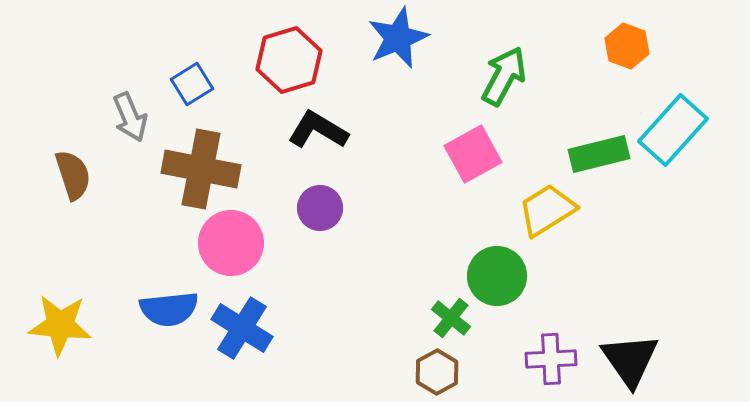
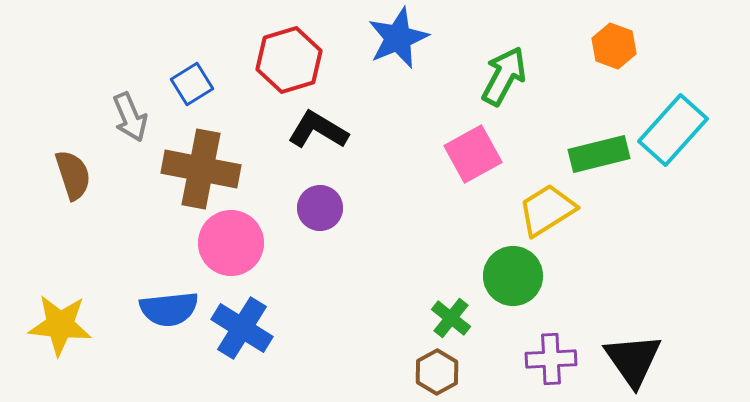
orange hexagon: moved 13 px left
green circle: moved 16 px right
black triangle: moved 3 px right
